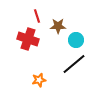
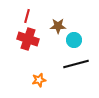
red line: moved 10 px left; rotated 32 degrees clockwise
cyan circle: moved 2 px left
black line: moved 2 px right; rotated 25 degrees clockwise
